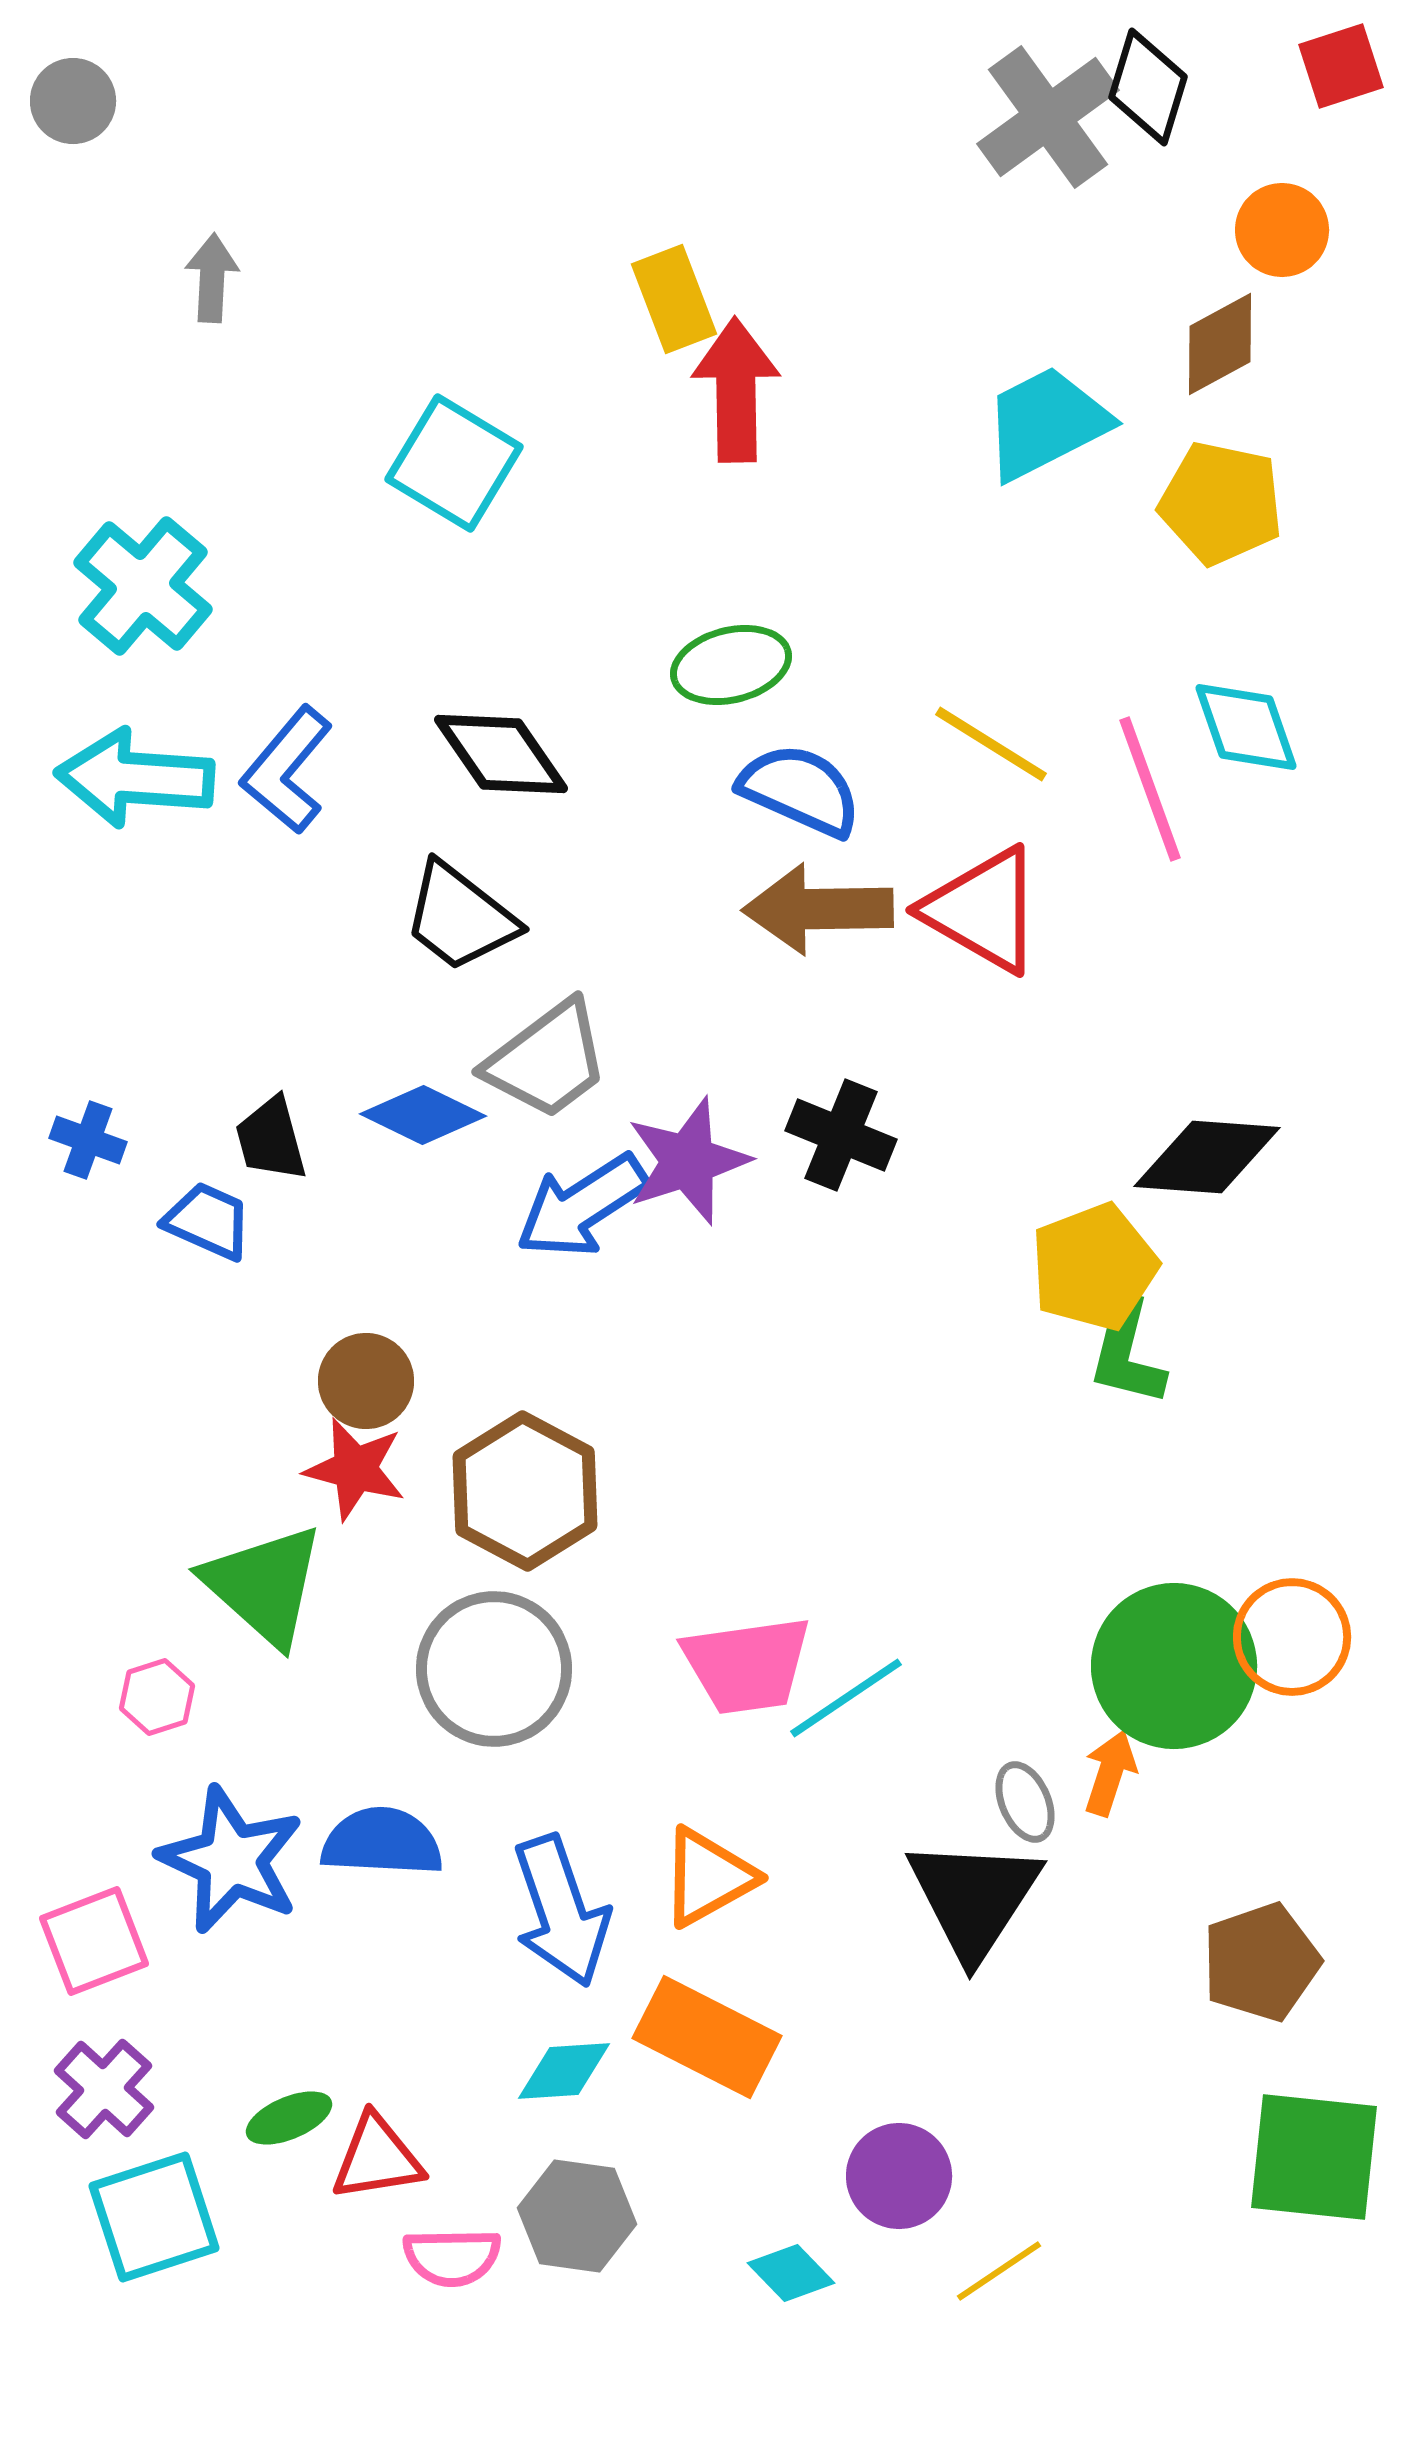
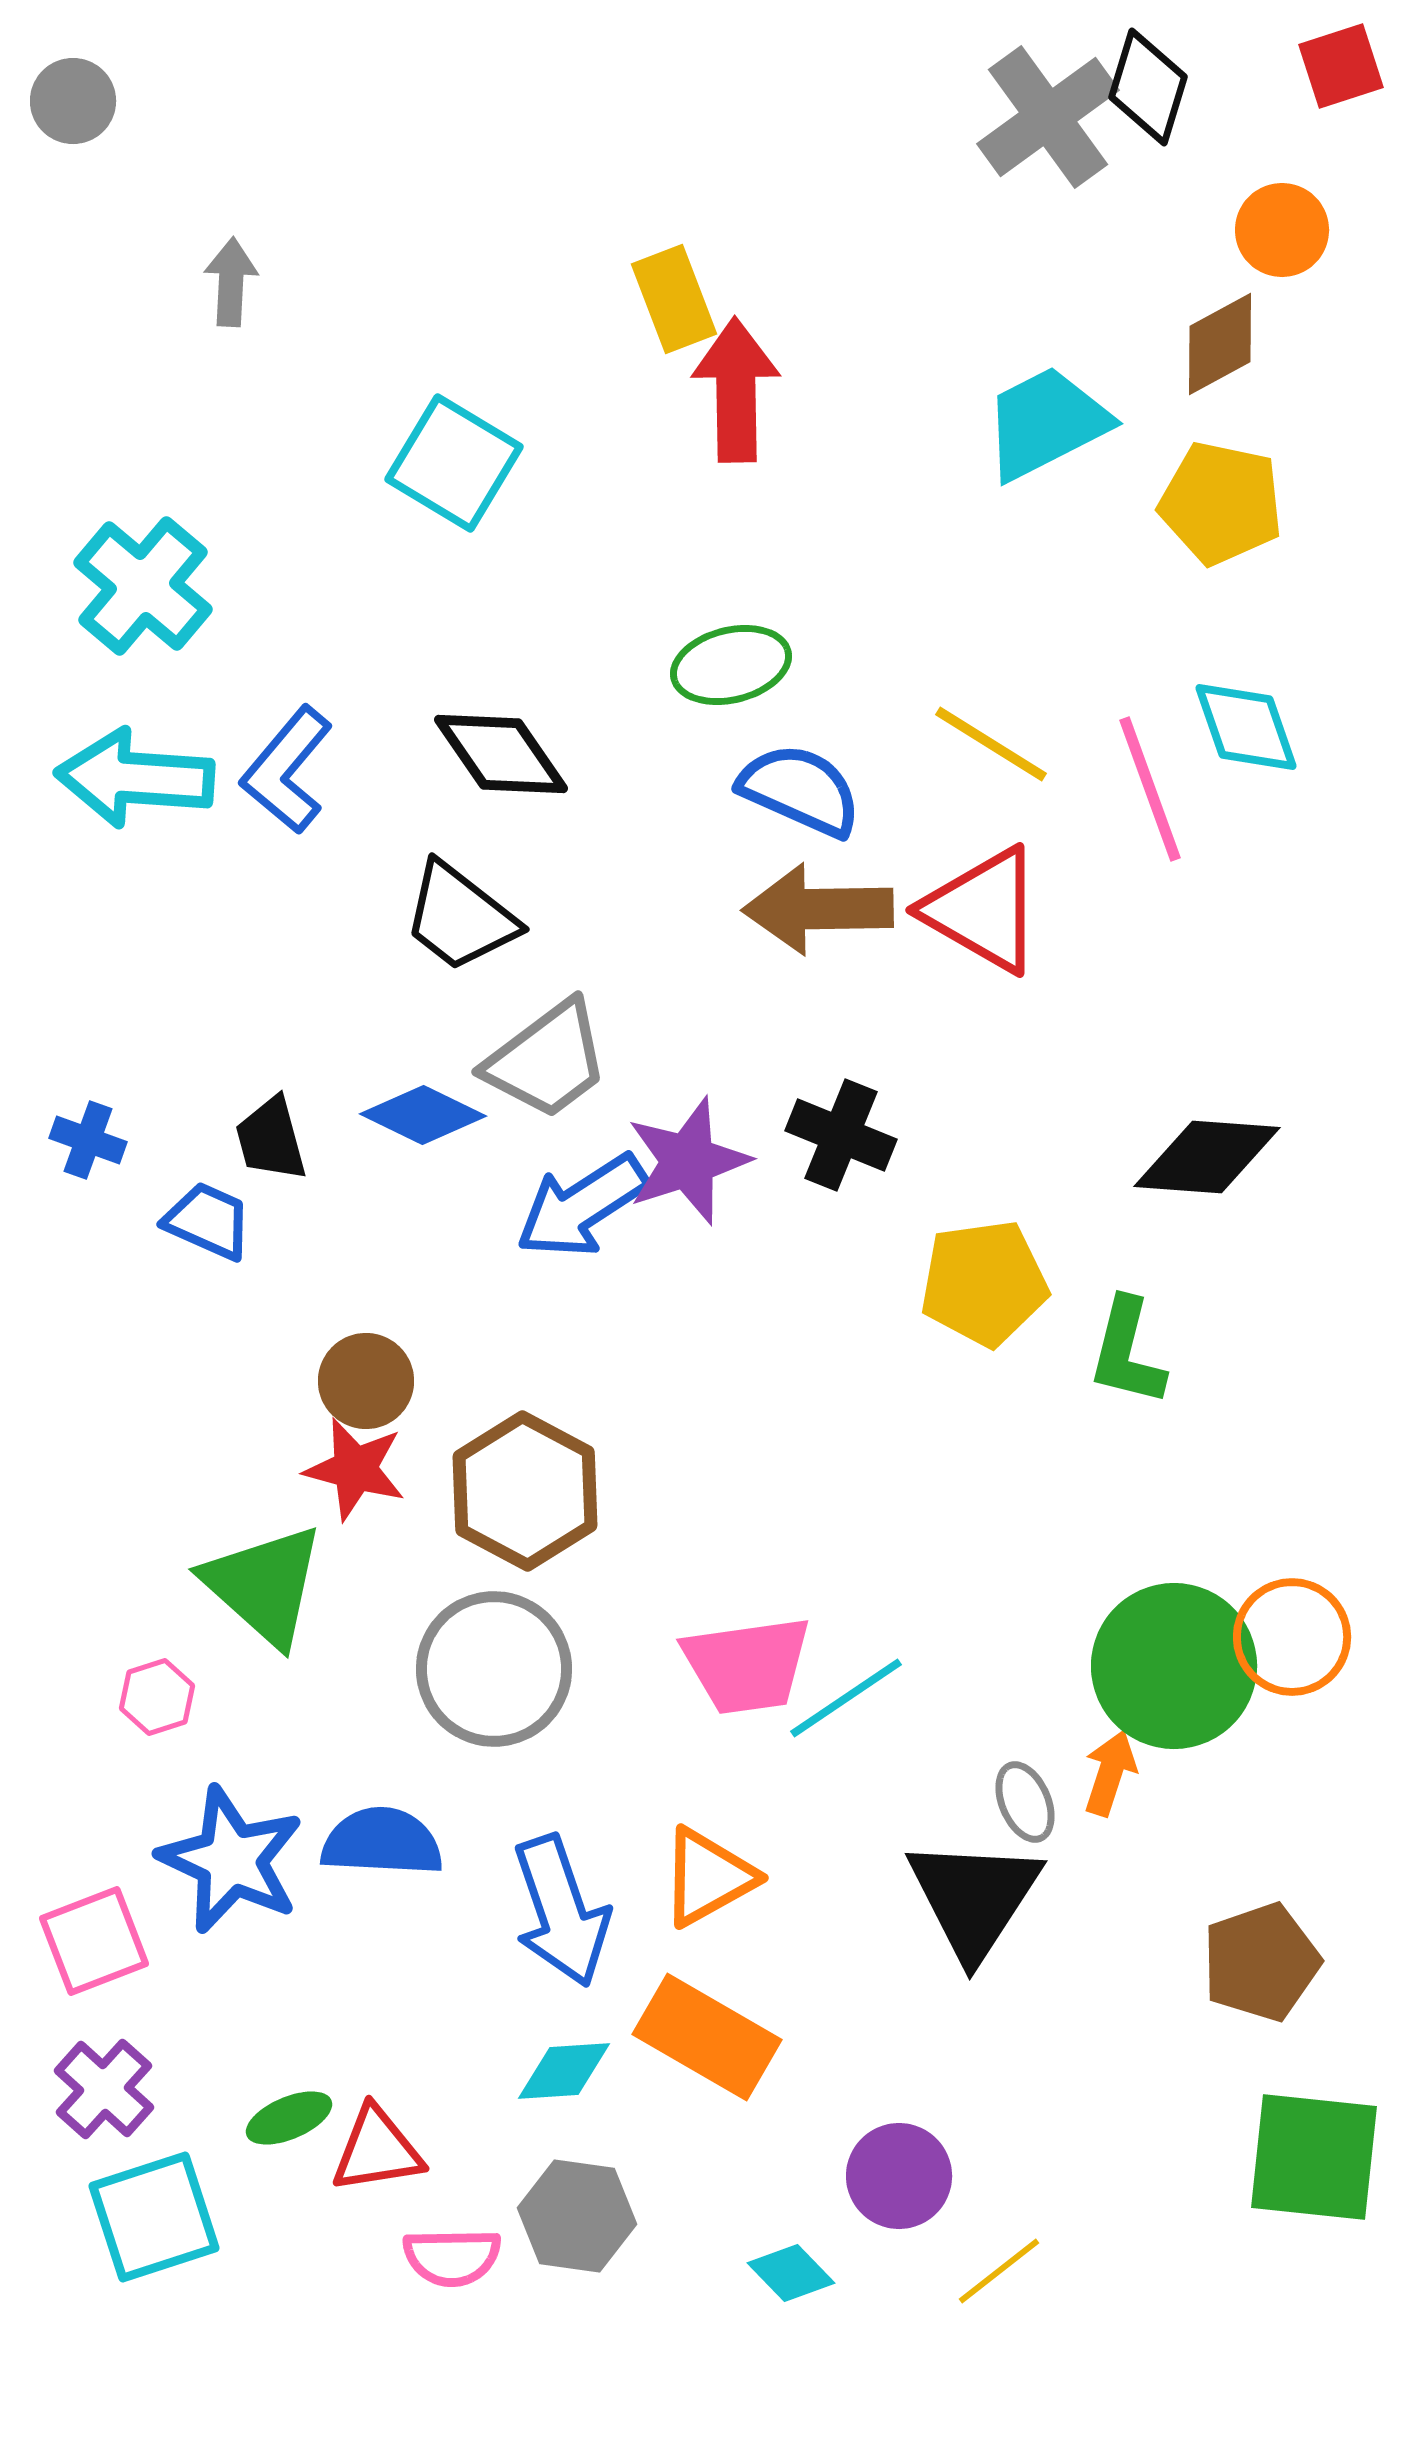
gray arrow at (212, 278): moved 19 px right, 4 px down
yellow pentagon at (1094, 1267): moved 110 px left, 16 px down; rotated 13 degrees clockwise
orange rectangle at (707, 2037): rotated 3 degrees clockwise
red triangle at (377, 2158): moved 8 px up
yellow line at (999, 2271): rotated 4 degrees counterclockwise
